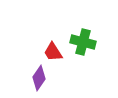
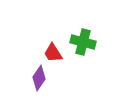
red trapezoid: moved 1 px down
